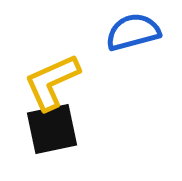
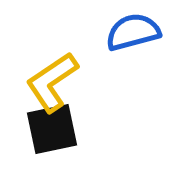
yellow L-shape: rotated 10 degrees counterclockwise
